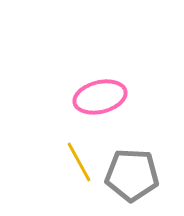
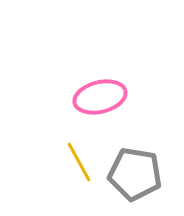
gray pentagon: moved 3 px right, 1 px up; rotated 6 degrees clockwise
